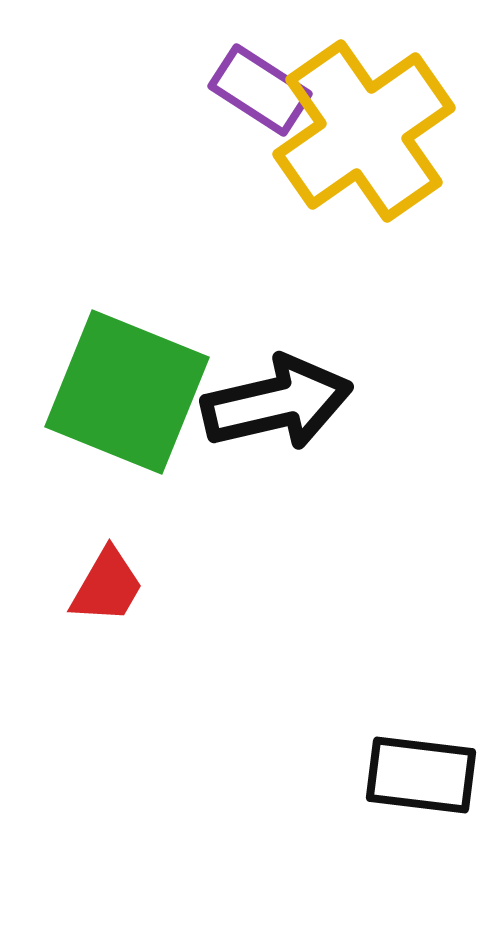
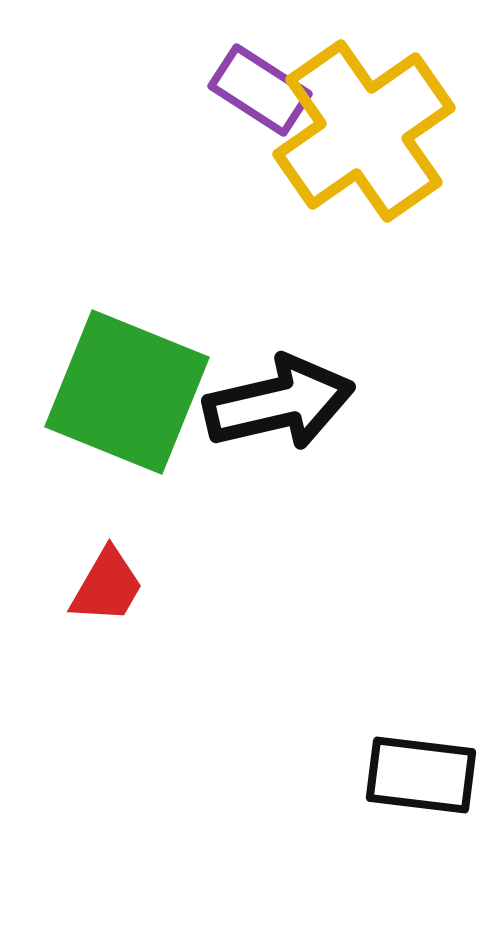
black arrow: moved 2 px right
